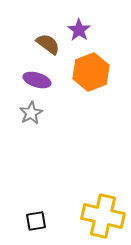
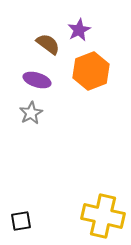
purple star: rotated 10 degrees clockwise
orange hexagon: moved 1 px up
black square: moved 15 px left
